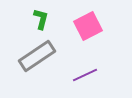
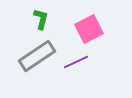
pink square: moved 1 px right, 3 px down
purple line: moved 9 px left, 13 px up
